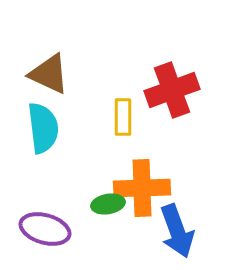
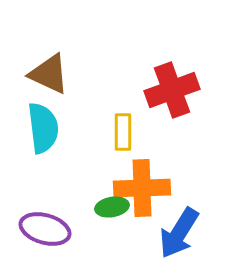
yellow rectangle: moved 15 px down
green ellipse: moved 4 px right, 3 px down
blue arrow: moved 2 px right, 2 px down; rotated 52 degrees clockwise
